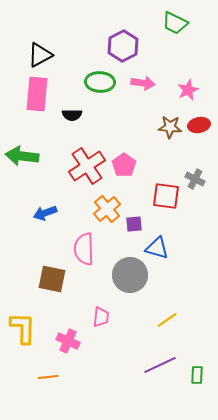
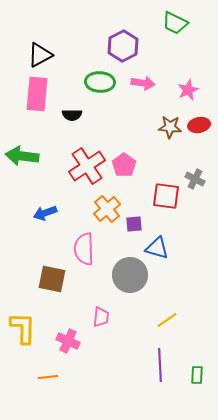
purple line: rotated 68 degrees counterclockwise
